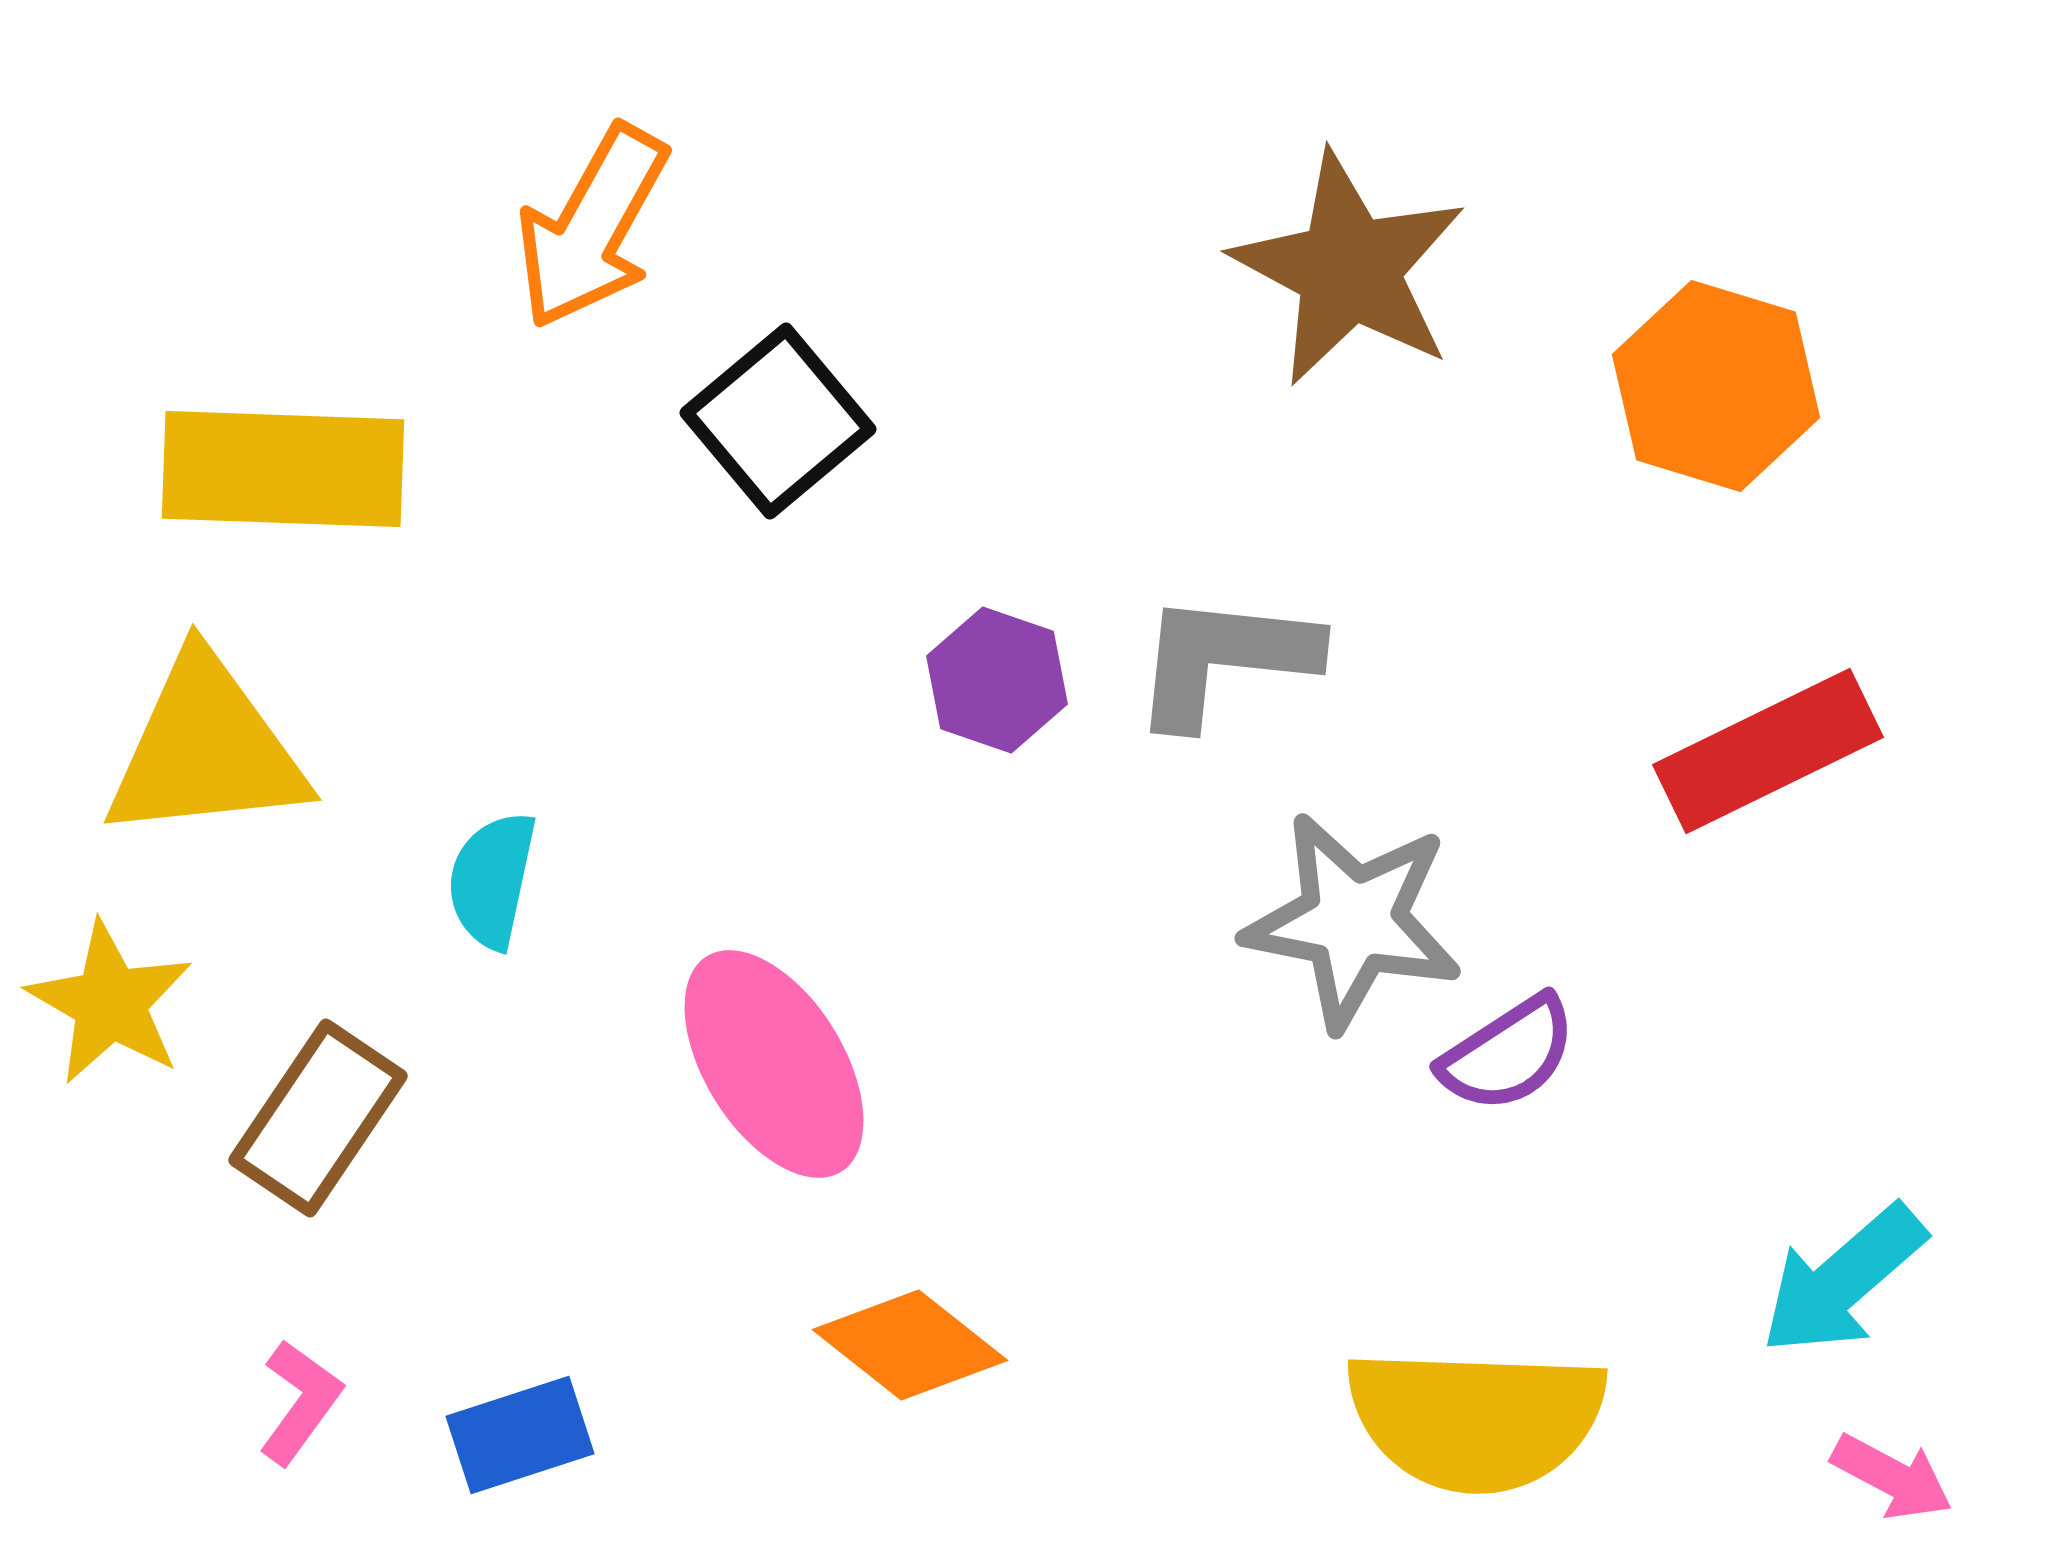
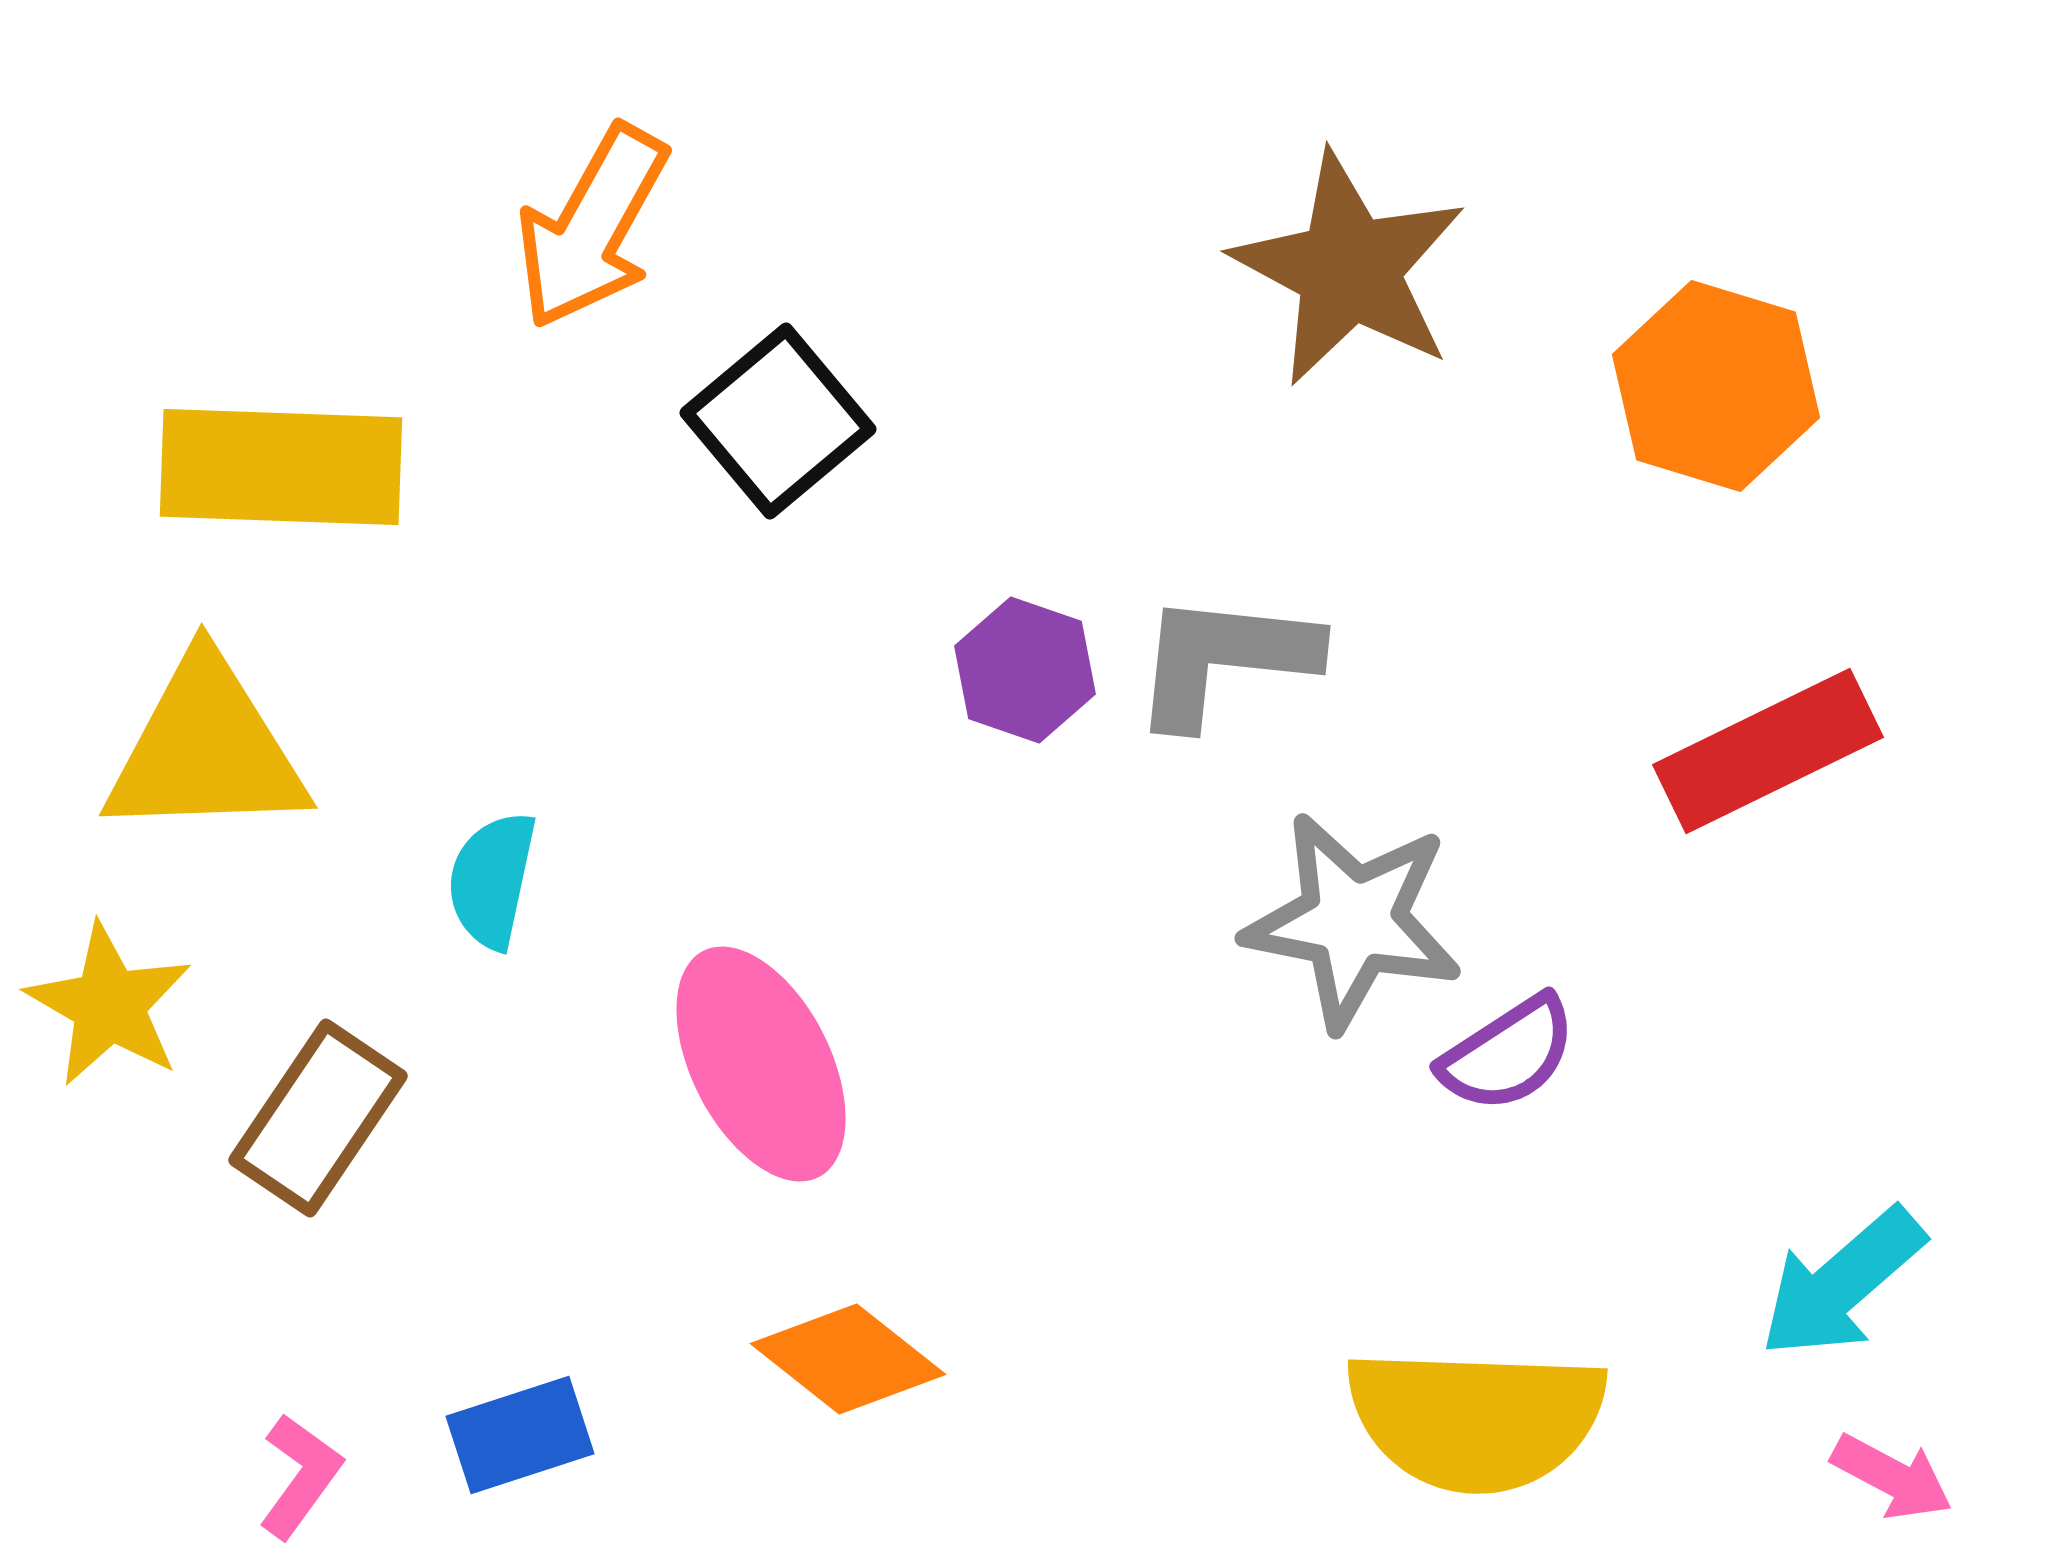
yellow rectangle: moved 2 px left, 2 px up
purple hexagon: moved 28 px right, 10 px up
yellow triangle: rotated 4 degrees clockwise
yellow star: moved 1 px left, 2 px down
pink ellipse: moved 13 px left; rotated 5 degrees clockwise
cyan arrow: moved 1 px left, 3 px down
orange diamond: moved 62 px left, 14 px down
pink L-shape: moved 74 px down
